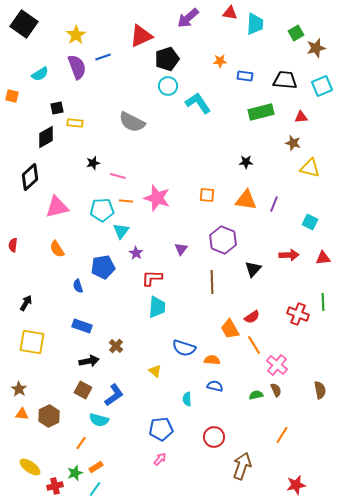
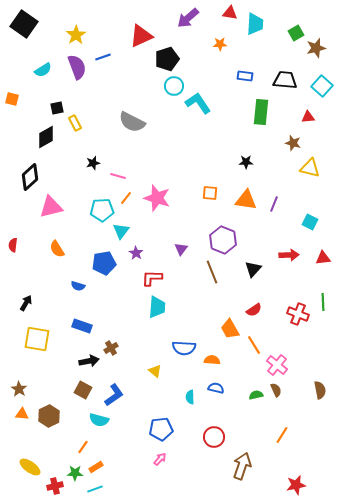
orange star at (220, 61): moved 17 px up
cyan semicircle at (40, 74): moved 3 px right, 4 px up
cyan circle at (168, 86): moved 6 px right
cyan square at (322, 86): rotated 25 degrees counterclockwise
orange square at (12, 96): moved 3 px down
green rectangle at (261, 112): rotated 70 degrees counterclockwise
red triangle at (301, 117): moved 7 px right
yellow rectangle at (75, 123): rotated 56 degrees clockwise
orange square at (207, 195): moved 3 px right, 2 px up
orange line at (126, 201): moved 3 px up; rotated 56 degrees counterclockwise
pink triangle at (57, 207): moved 6 px left
blue pentagon at (103, 267): moved 1 px right, 4 px up
brown line at (212, 282): moved 10 px up; rotated 20 degrees counterclockwise
blue semicircle at (78, 286): rotated 56 degrees counterclockwise
red semicircle at (252, 317): moved 2 px right, 7 px up
yellow square at (32, 342): moved 5 px right, 3 px up
brown cross at (116, 346): moved 5 px left, 2 px down; rotated 16 degrees clockwise
blue semicircle at (184, 348): rotated 15 degrees counterclockwise
blue semicircle at (215, 386): moved 1 px right, 2 px down
cyan semicircle at (187, 399): moved 3 px right, 2 px up
orange line at (81, 443): moved 2 px right, 4 px down
green star at (75, 473): rotated 21 degrees clockwise
cyan line at (95, 489): rotated 35 degrees clockwise
